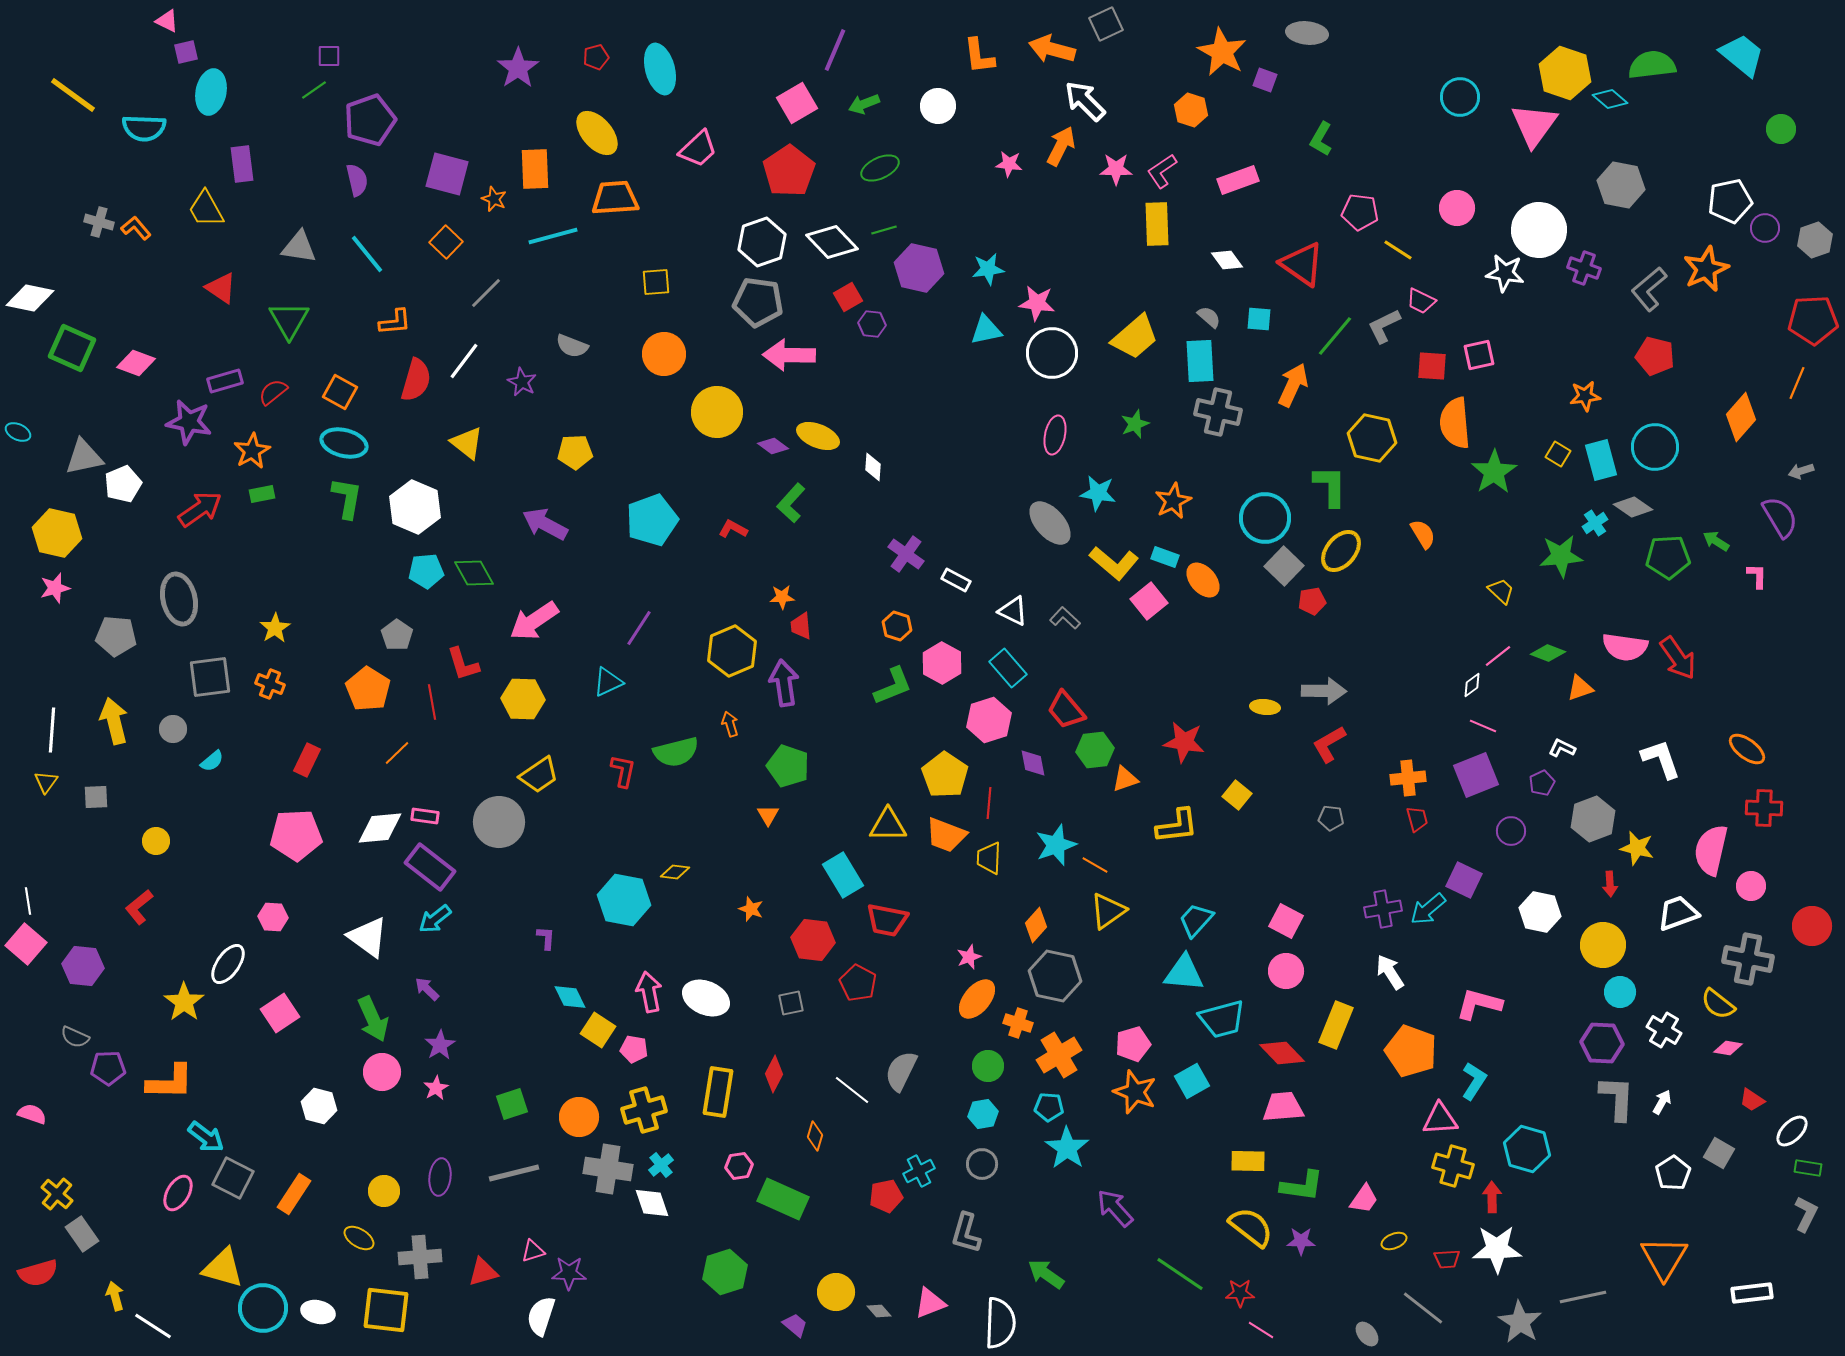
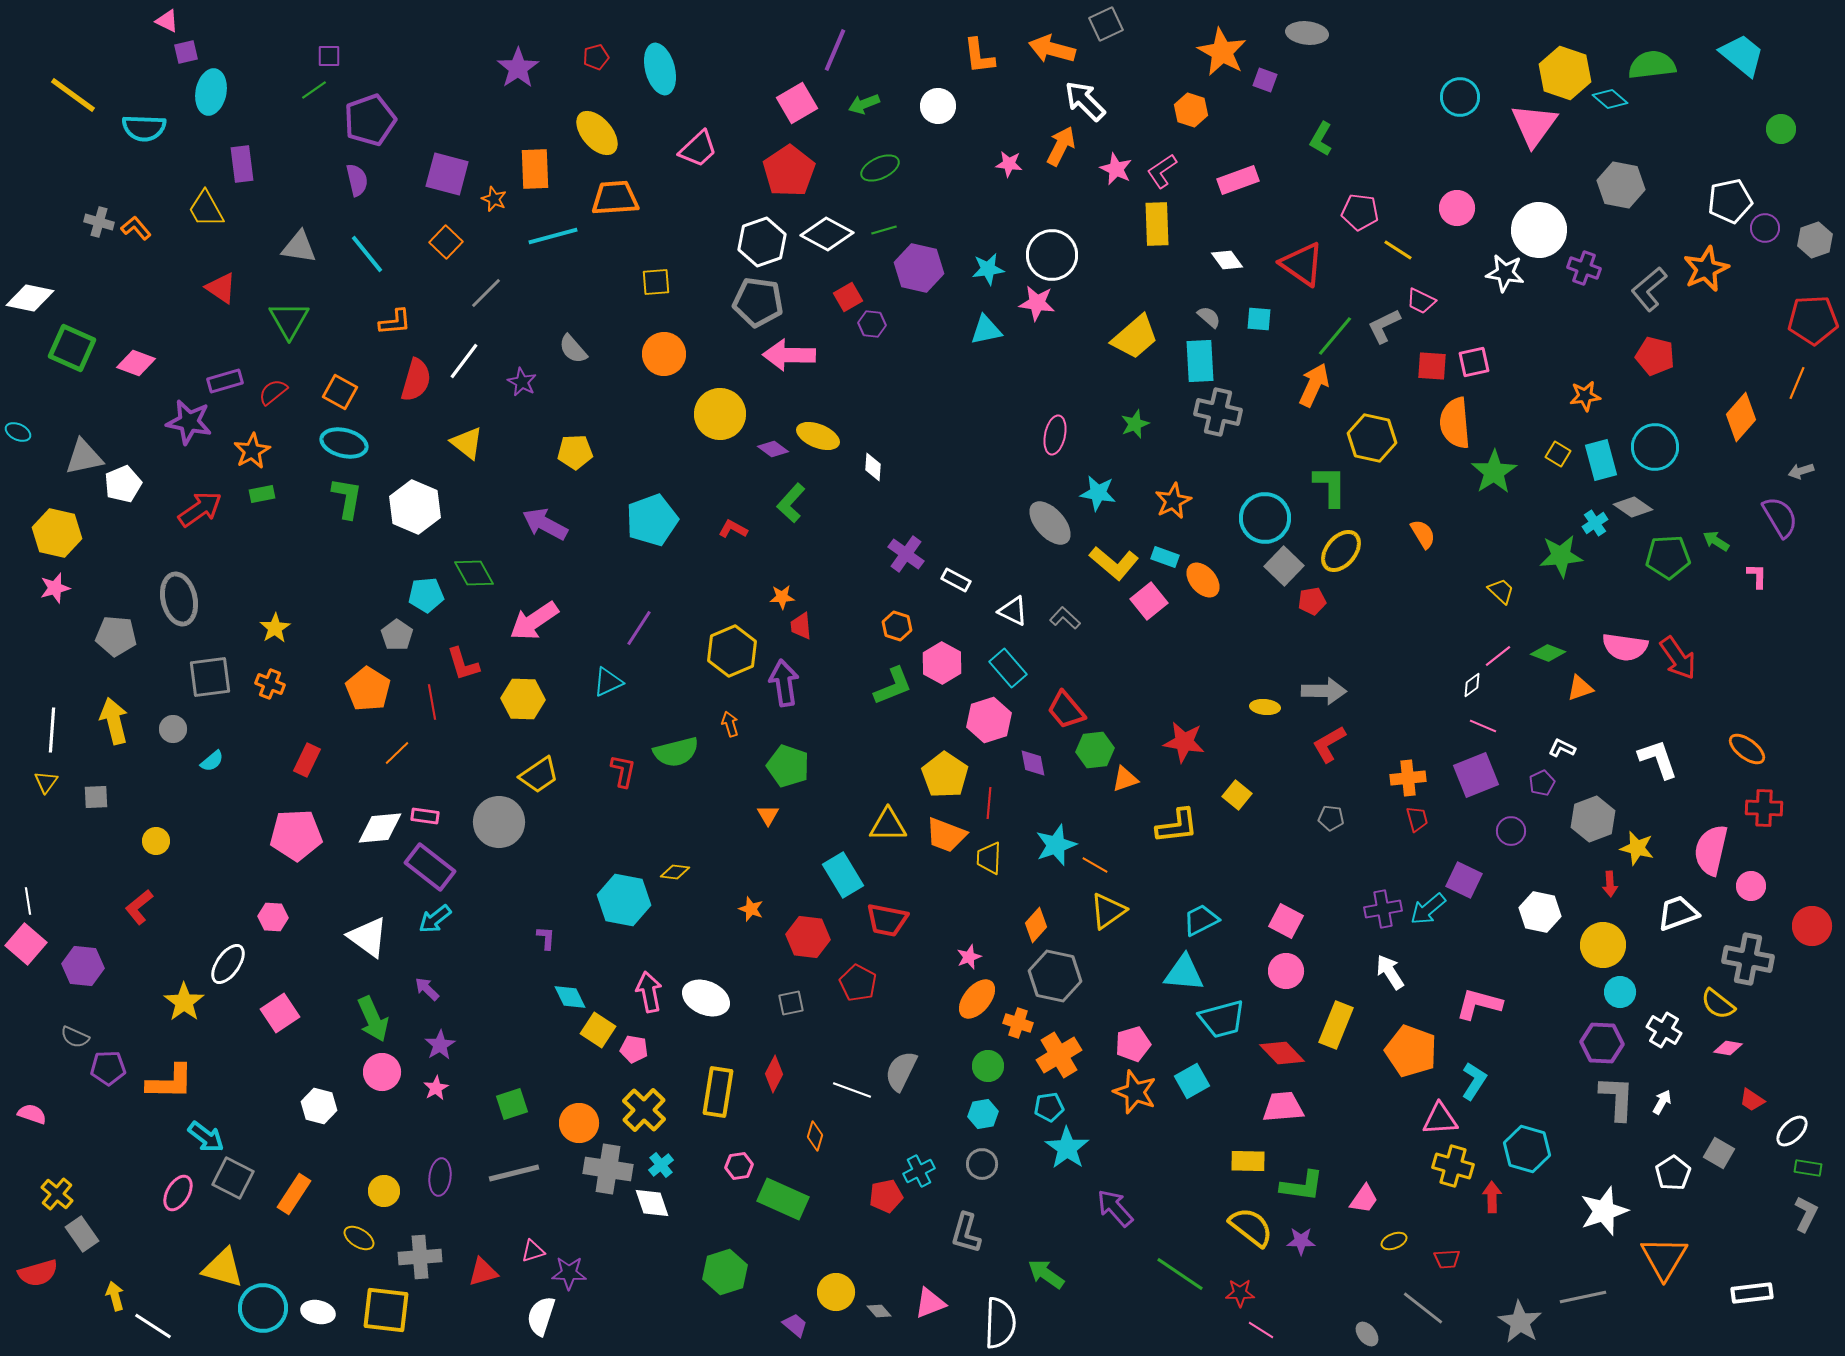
pink star at (1116, 169): rotated 24 degrees clockwise
white diamond at (832, 242): moved 5 px left, 8 px up; rotated 18 degrees counterclockwise
gray semicircle at (572, 346): moved 1 px right, 3 px down; rotated 28 degrees clockwise
white circle at (1052, 353): moved 98 px up
pink square at (1479, 355): moved 5 px left, 7 px down
orange arrow at (1293, 385): moved 21 px right
yellow circle at (717, 412): moved 3 px right, 2 px down
purple diamond at (773, 446): moved 3 px down
cyan pentagon at (426, 571): moved 24 px down
white L-shape at (1661, 759): moved 3 px left
cyan trapezoid at (1196, 920): moved 5 px right; rotated 21 degrees clockwise
red hexagon at (813, 940): moved 5 px left, 3 px up
white line at (852, 1090): rotated 18 degrees counterclockwise
cyan pentagon at (1049, 1107): rotated 12 degrees counterclockwise
yellow cross at (644, 1110): rotated 30 degrees counterclockwise
orange circle at (579, 1117): moved 6 px down
white star at (1497, 1249): moved 107 px right, 38 px up; rotated 18 degrees counterclockwise
